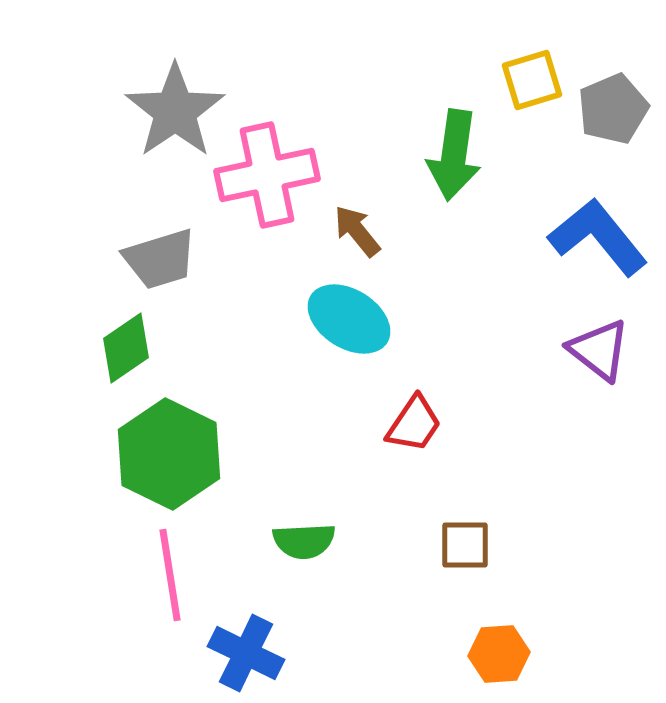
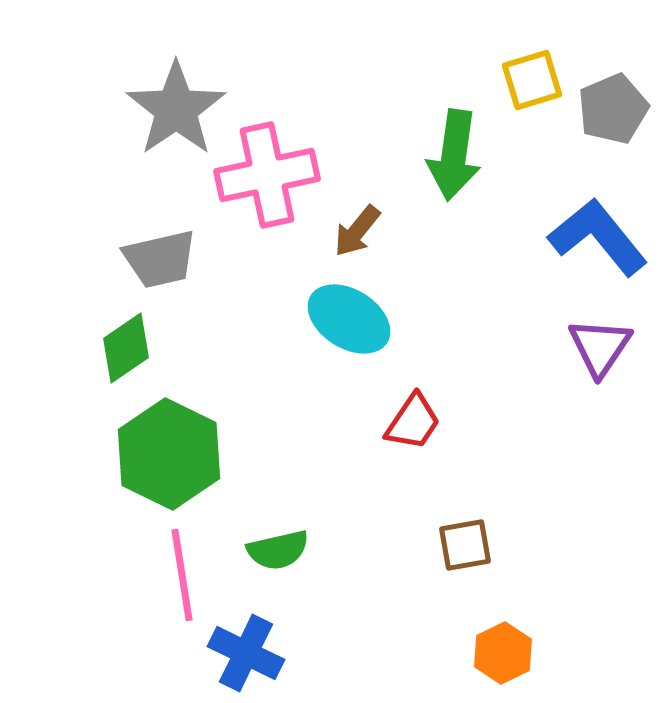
gray star: moved 1 px right, 2 px up
brown arrow: rotated 102 degrees counterclockwise
gray trapezoid: rotated 4 degrees clockwise
purple triangle: moved 1 px right, 3 px up; rotated 26 degrees clockwise
red trapezoid: moved 1 px left, 2 px up
green semicircle: moved 26 px left, 9 px down; rotated 10 degrees counterclockwise
brown square: rotated 10 degrees counterclockwise
pink line: moved 12 px right
orange hexagon: moved 4 px right, 1 px up; rotated 22 degrees counterclockwise
